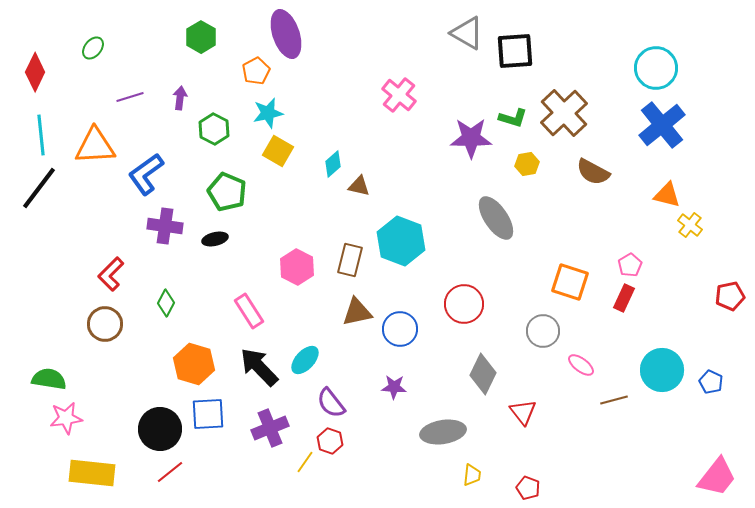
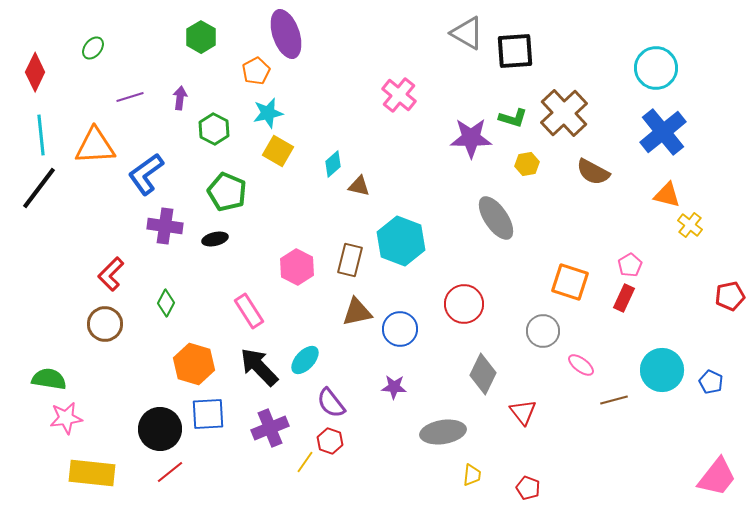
blue cross at (662, 125): moved 1 px right, 7 px down
